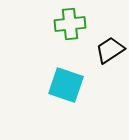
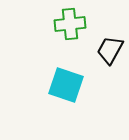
black trapezoid: rotated 28 degrees counterclockwise
